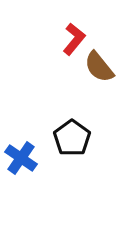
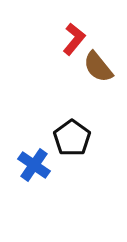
brown semicircle: moved 1 px left
blue cross: moved 13 px right, 7 px down
